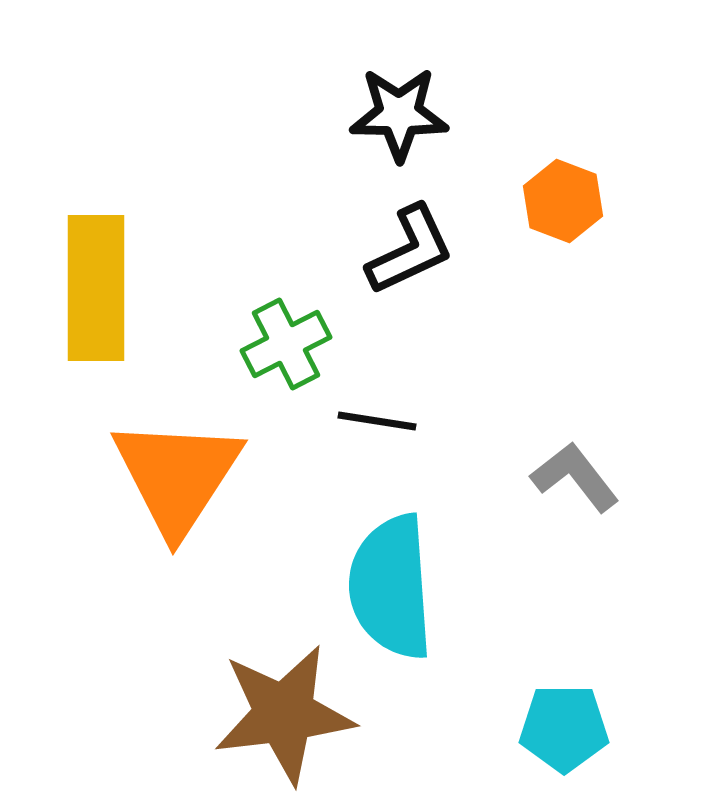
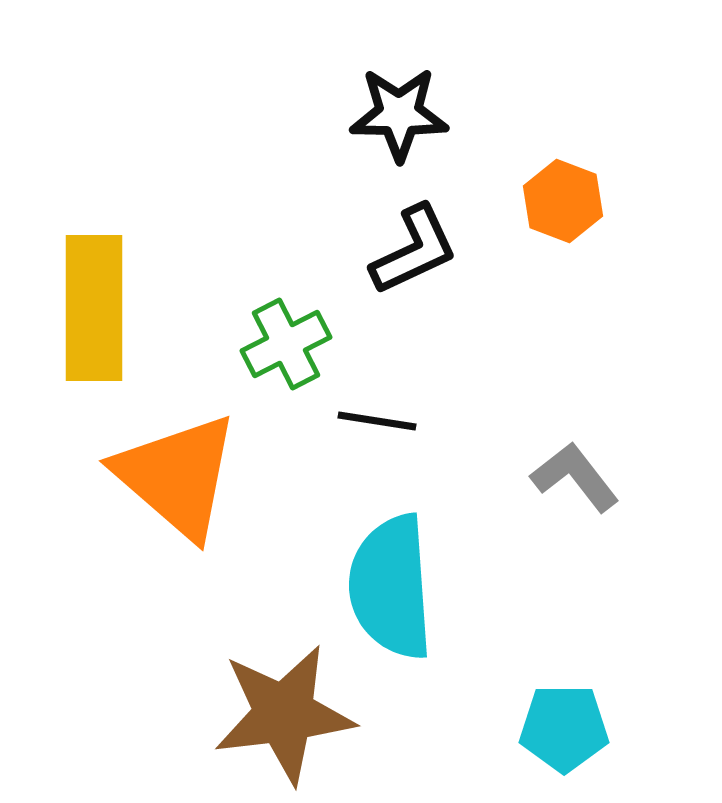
black L-shape: moved 4 px right
yellow rectangle: moved 2 px left, 20 px down
orange triangle: rotated 22 degrees counterclockwise
